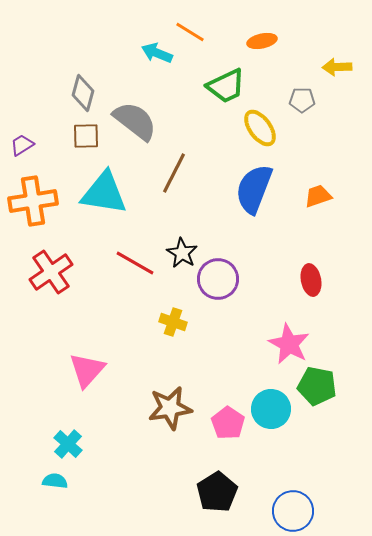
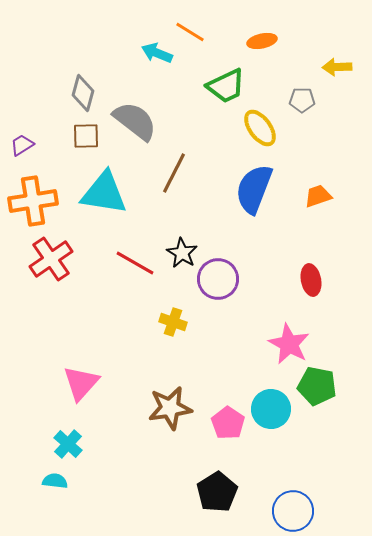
red cross: moved 13 px up
pink triangle: moved 6 px left, 13 px down
